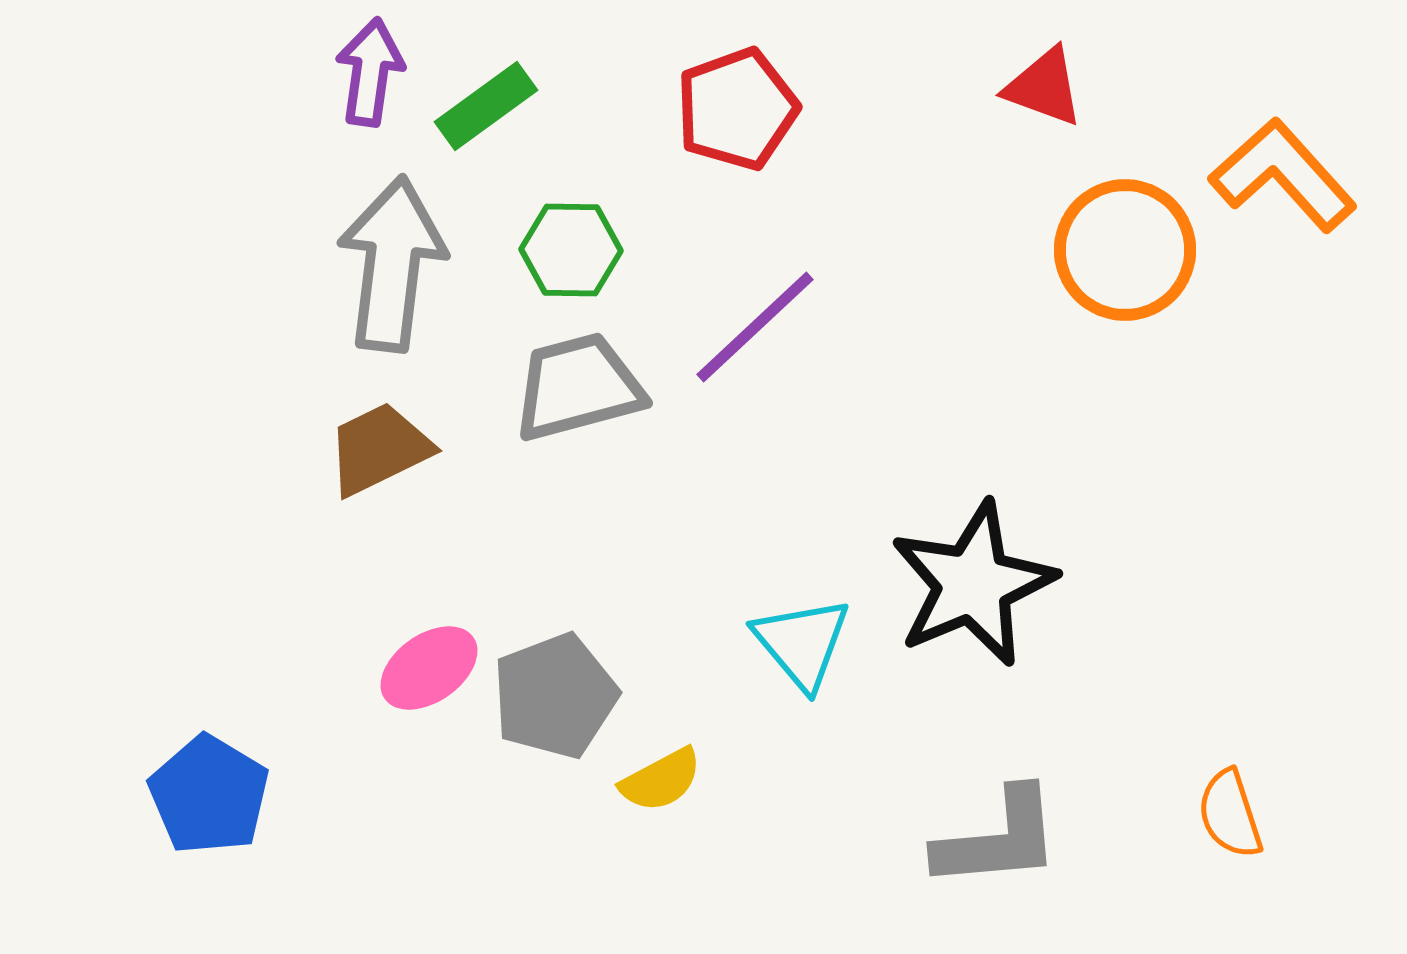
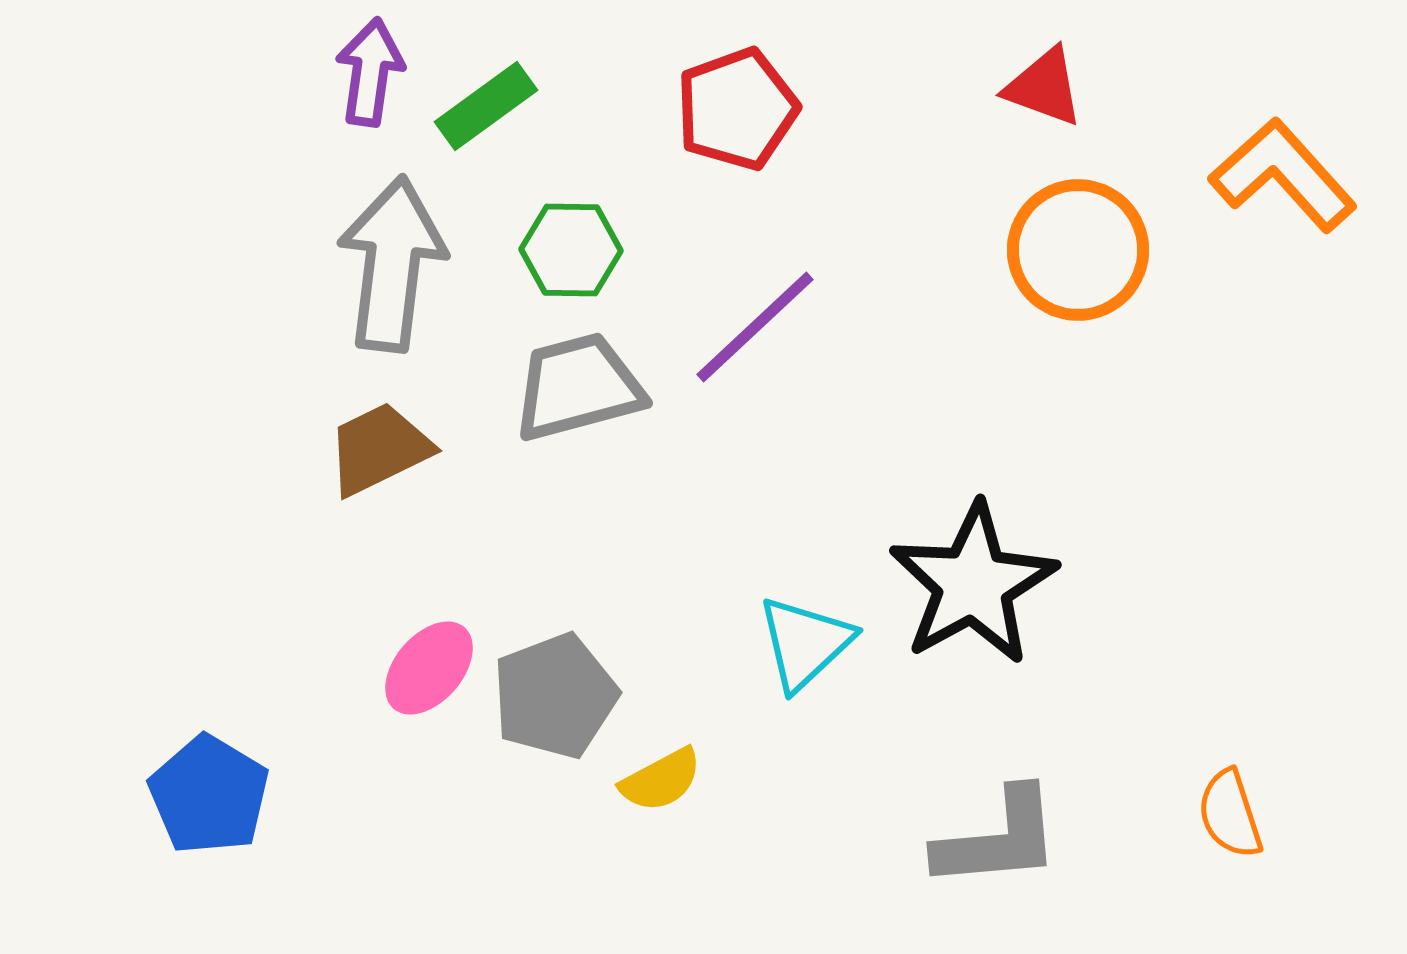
orange circle: moved 47 px left
black star: rotated 6 degrees counterclockwise
cyan triangle: moved 3 px right; rotated 27 degrees clockwise
pink ellipse: rotated 14 degrees counterclockwise
